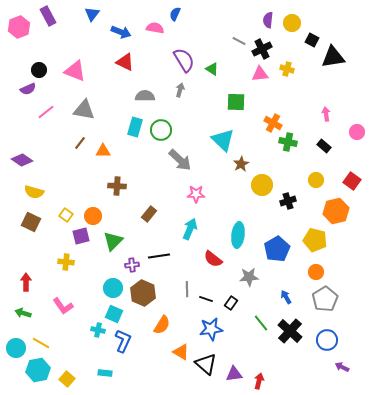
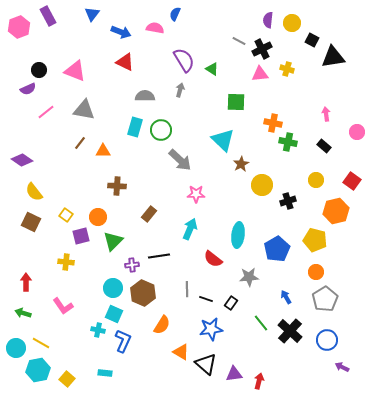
orange cross at (273, 123): rotated 18 degrees counterclockwise
yellow semicircle at (34, 192): rotated 36 degrees clockwise
orange circle at (93, 216): moved 5 px right, 1 px down
